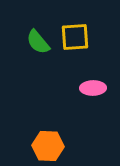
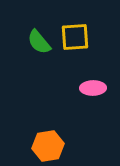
green semicircle: moved 1 px right
orange hexagon: rotated 12 degrees counterclockwise
